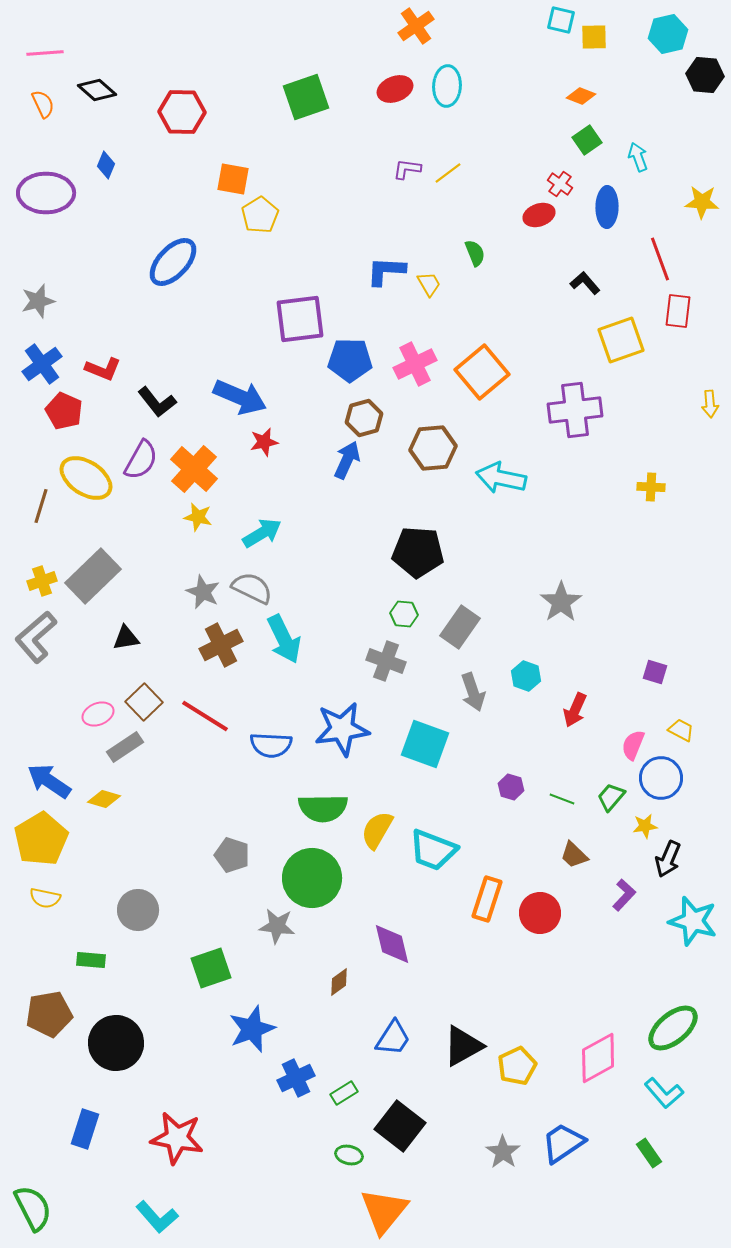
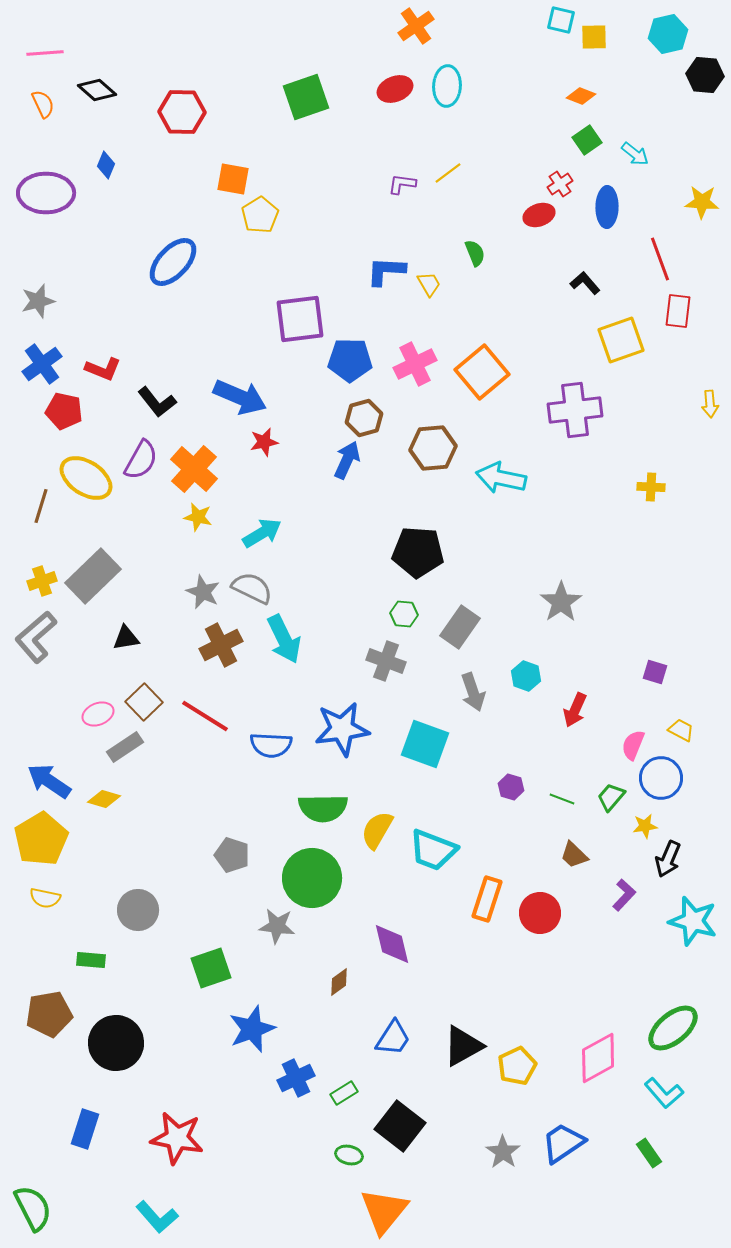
cyan arrow at (638, 157): moved 3 px left, 3 px up; rotated 148 degrees clockwise
purple L-shape at (407, 169): moved 5 px left, 15 px down
red cross at (560, 184): rotated 20 degrees clockwise
red pentagon at (64, 411): rotated 12 degrees counterclockwise
